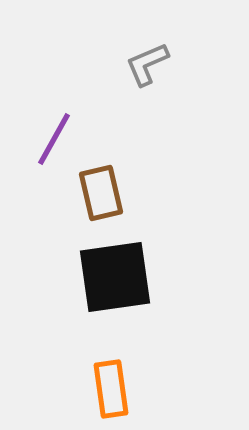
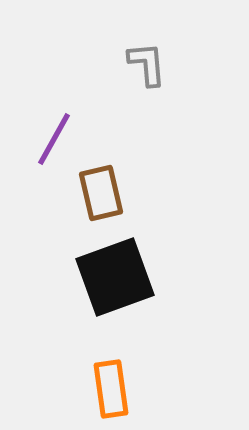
gray L-shape: rotated 108 degrees clockwise
black square: rotated 12 degrees counterclockwise
